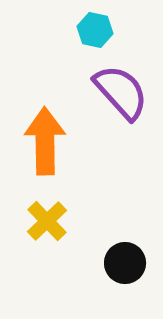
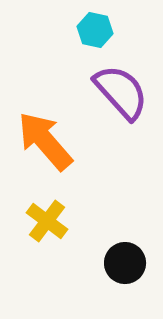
orange arrow: rotated 40 degrees counterclockwise
yellow cross: rotated 9 degrees counterclockwise
